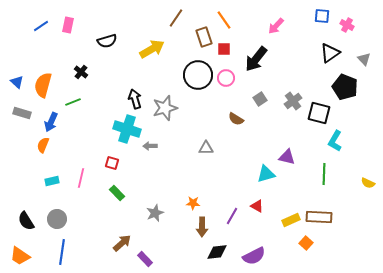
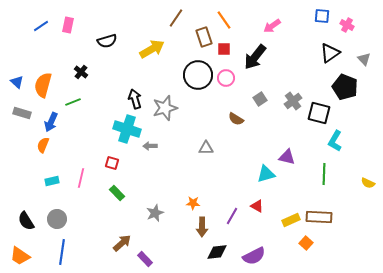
pink arrow at (276, 26): moved 4 px left; rotated 12 degrees clockwise
black arrow at (256, 59): moved 1 px left, 2 px up
